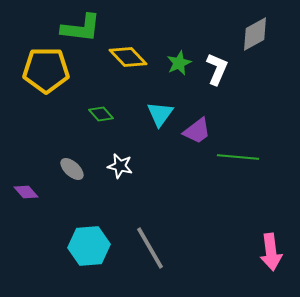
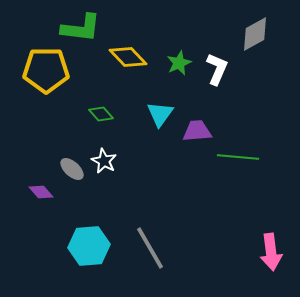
purple trapezoid: rotated 148 degrees counterclockwise
white star: moved 16 px left, 5 px up; rotated 15 degrees clockwise
purple diamond: moved 15 px right
